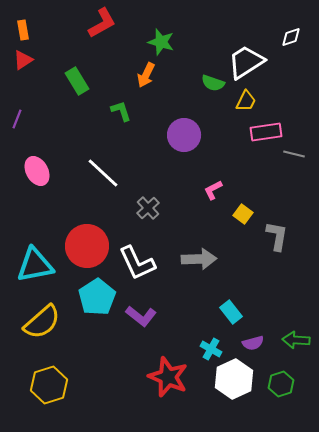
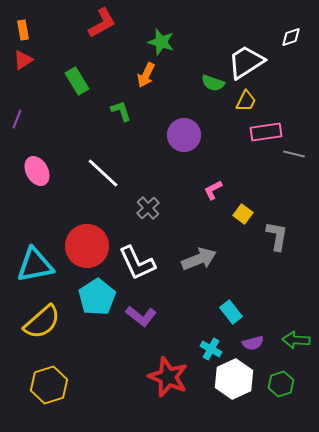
gray arrow: rotated 20 degrees counterclockwise
